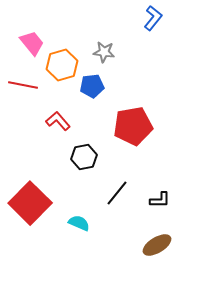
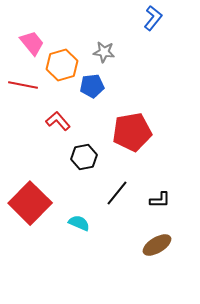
red pentagon: moved 1 px left, 6 px down
